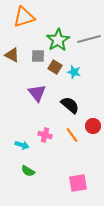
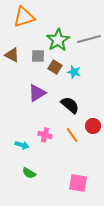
purple triangle: rotated 36 degrees clockwise
green semicircle: moved 1 px right, 2 px down
pink square: rotated 18 degrees clockwise
